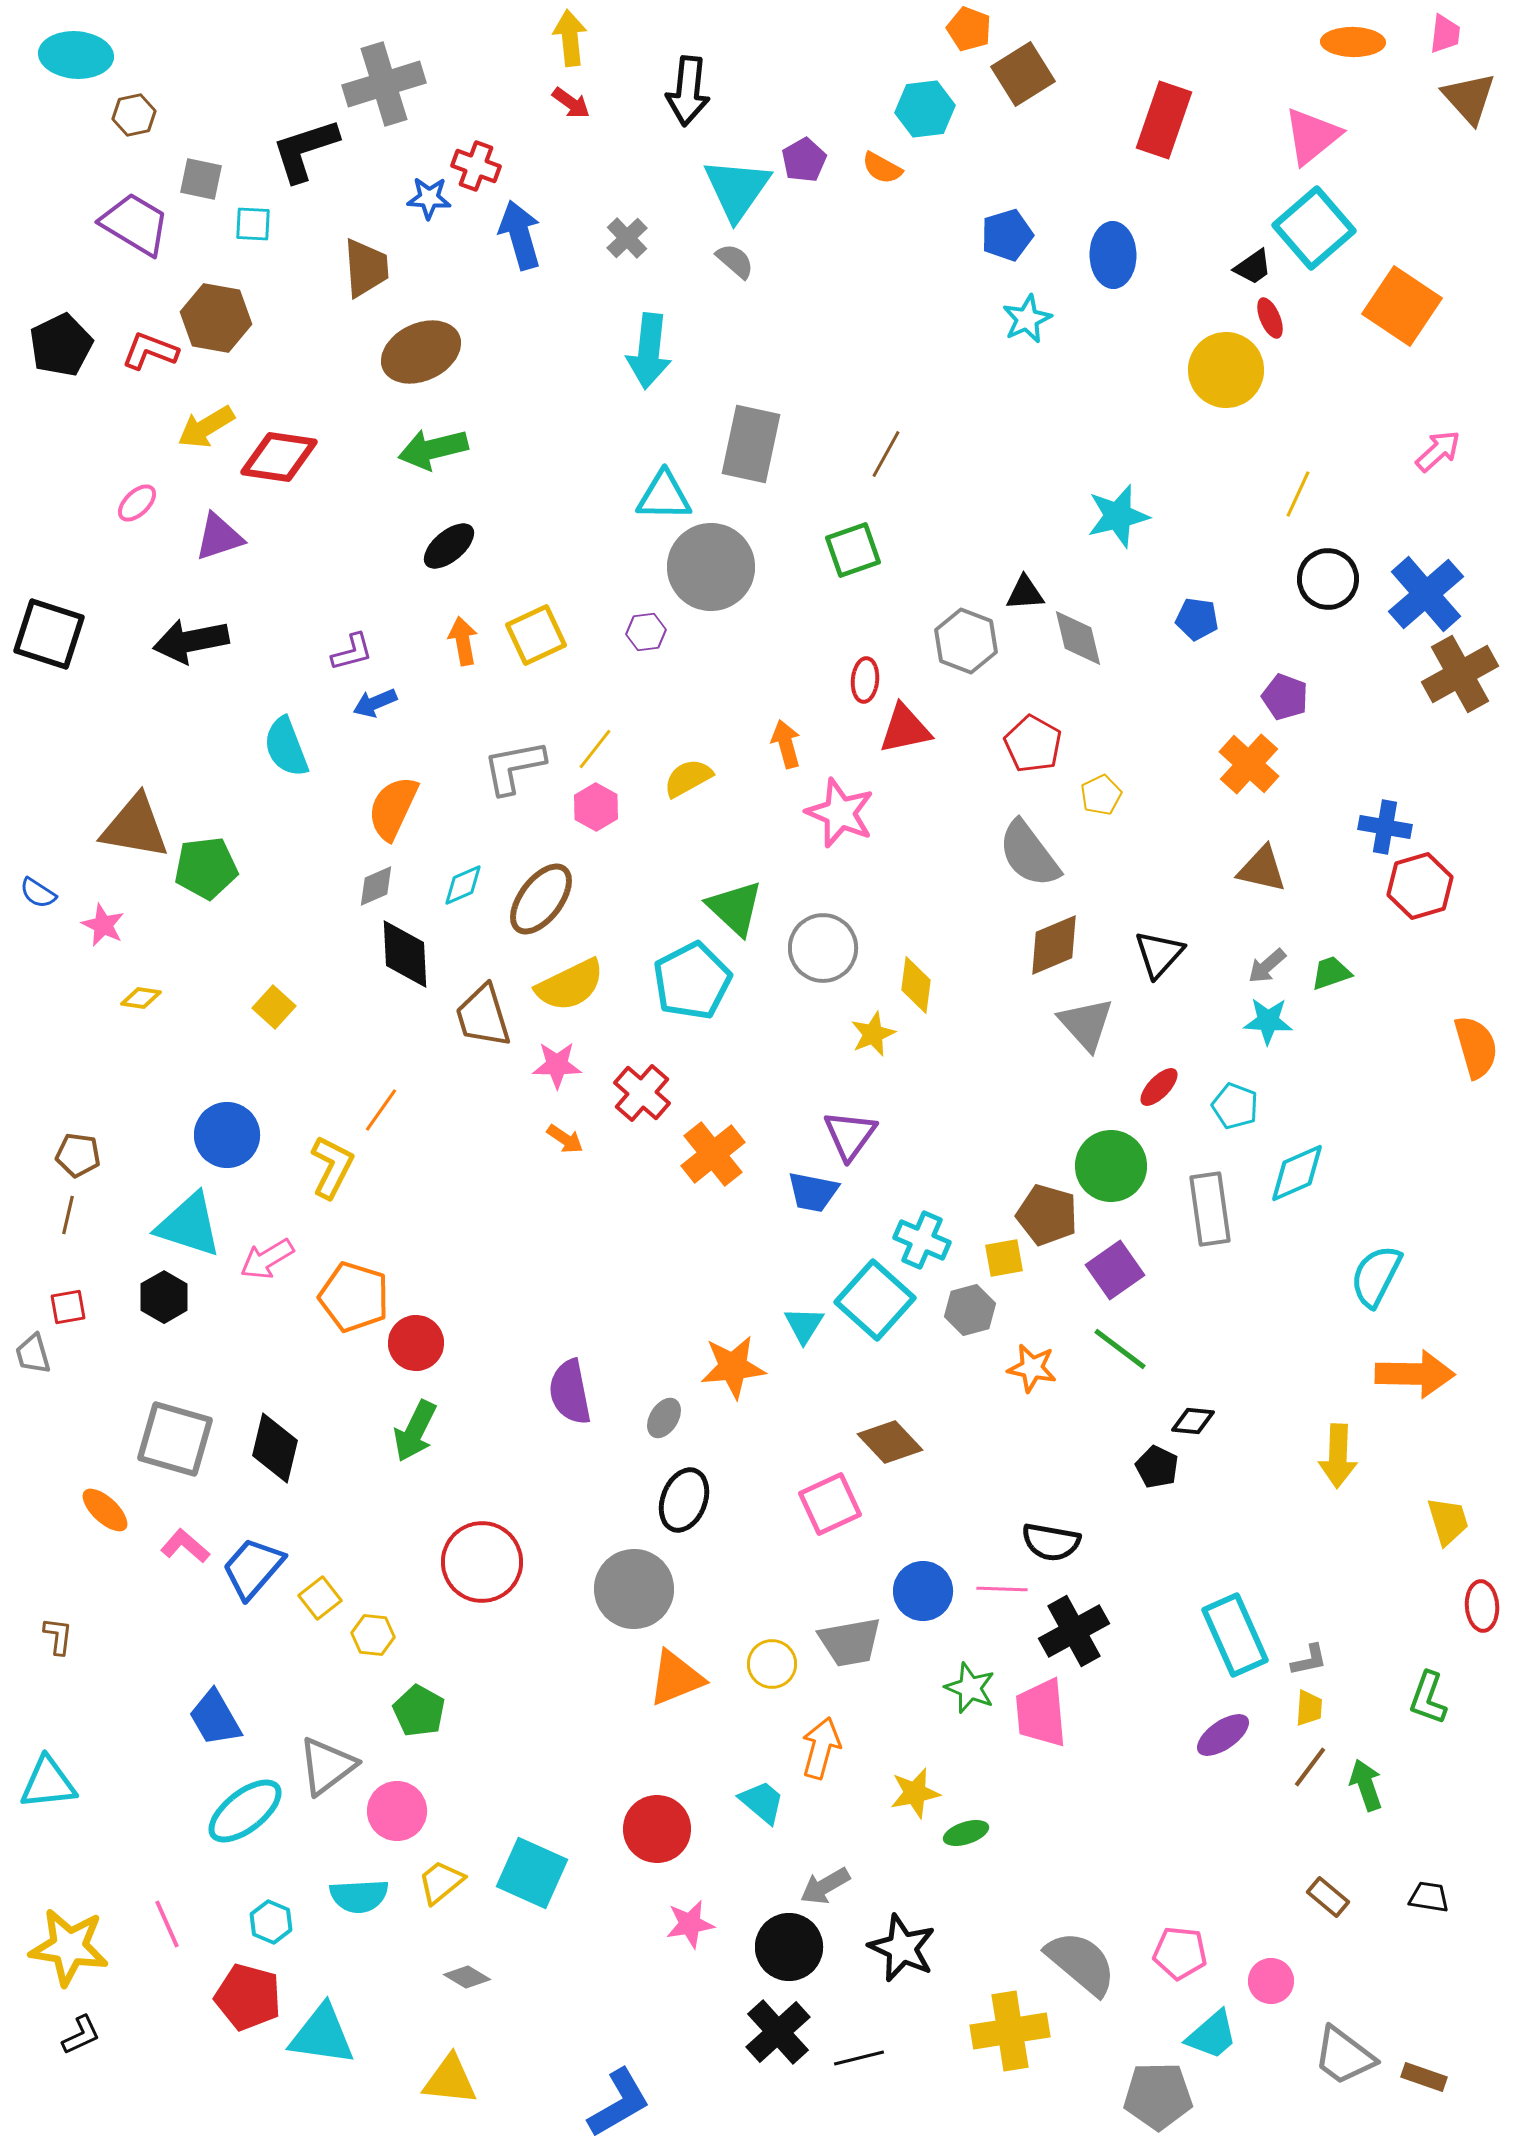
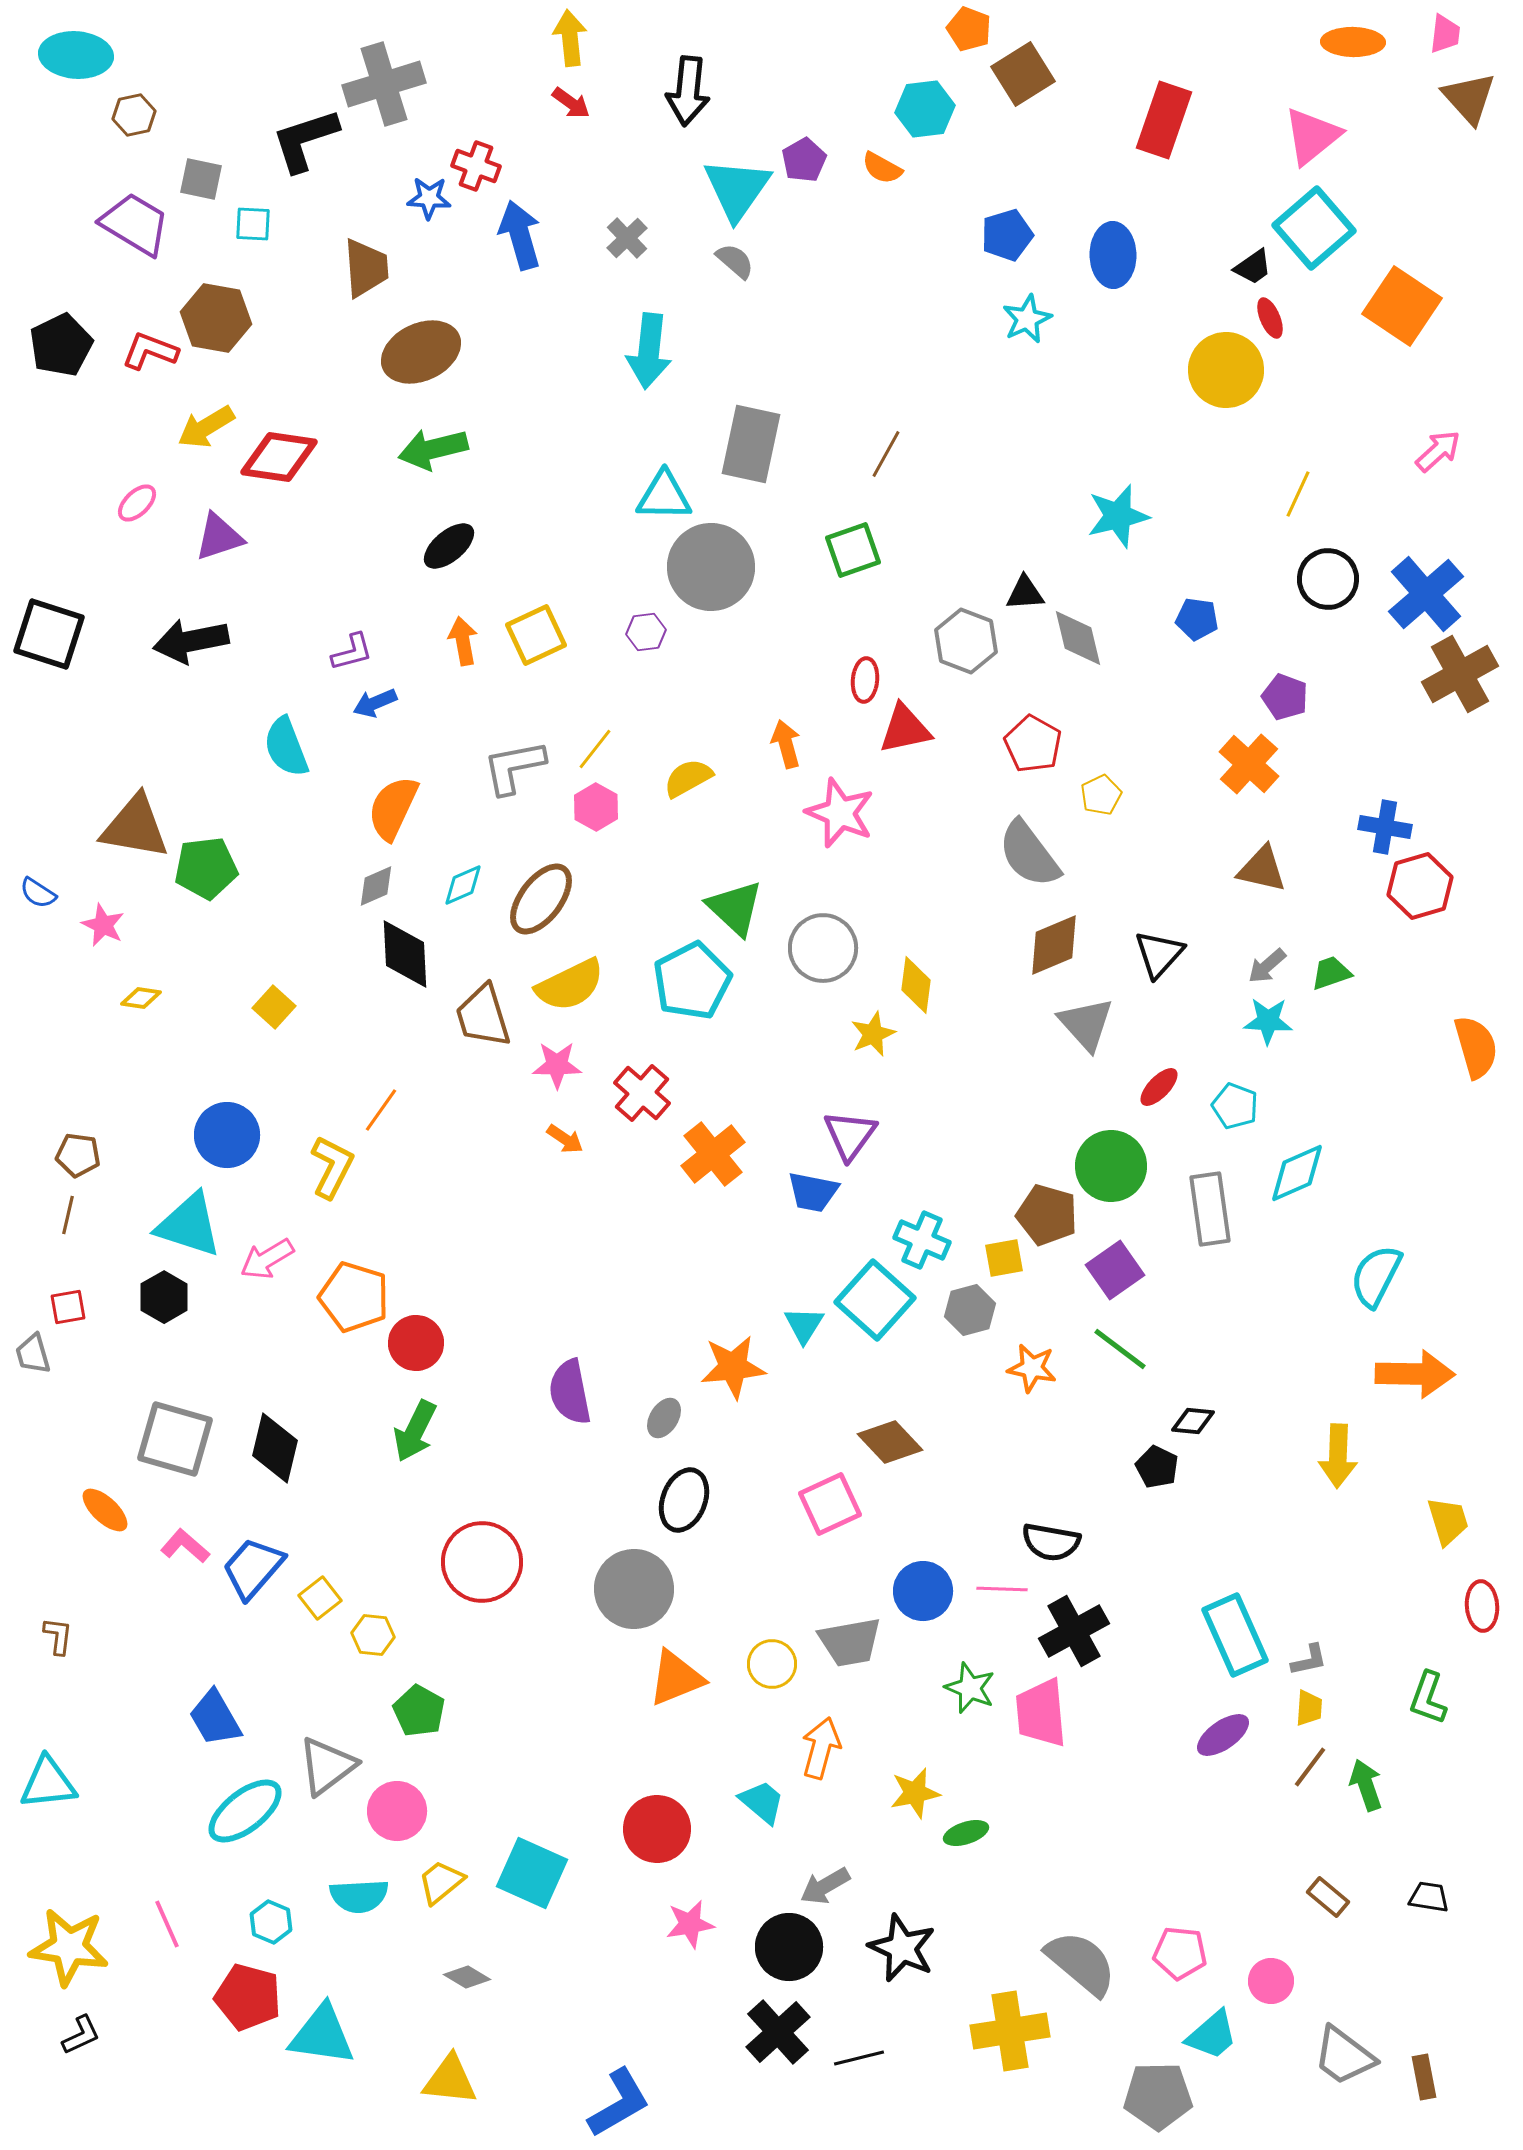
black L-shape at (305, 150): moved 10 px up
brown rectangle at (1424, 2077): rotated 60 degrees clockwise
